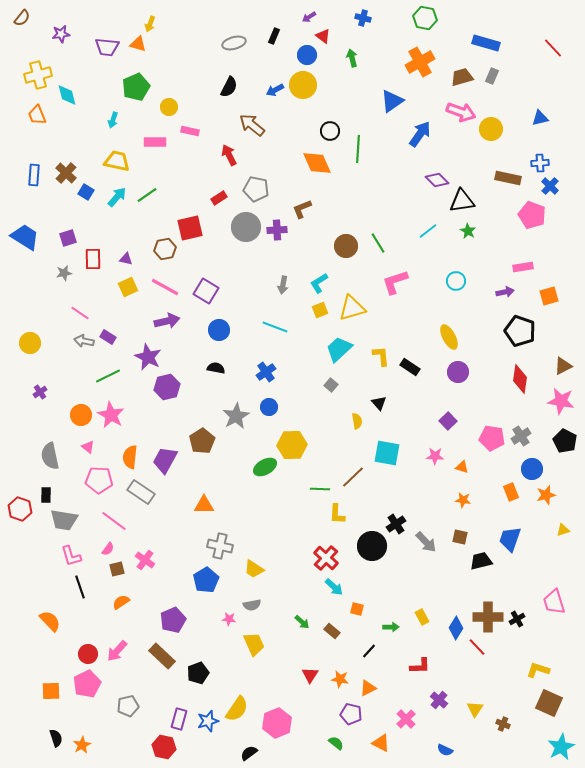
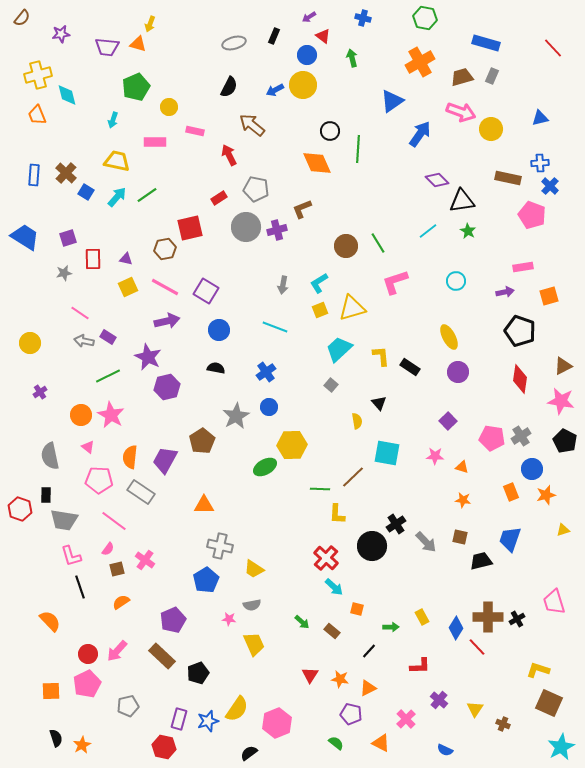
pink rectangle at (190, 131): moved 5 px right
purple cross at (277, 230): rotated 12 degrees counterclockwise
